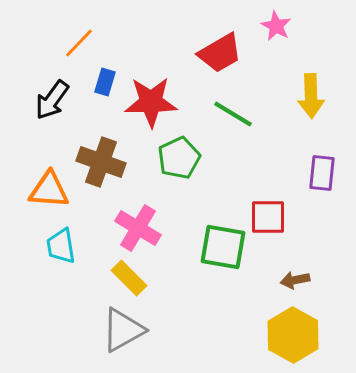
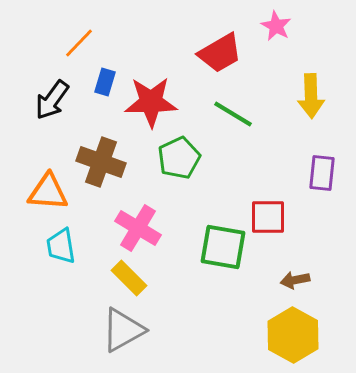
orange triangle: moved 1 px left, 2 px down
